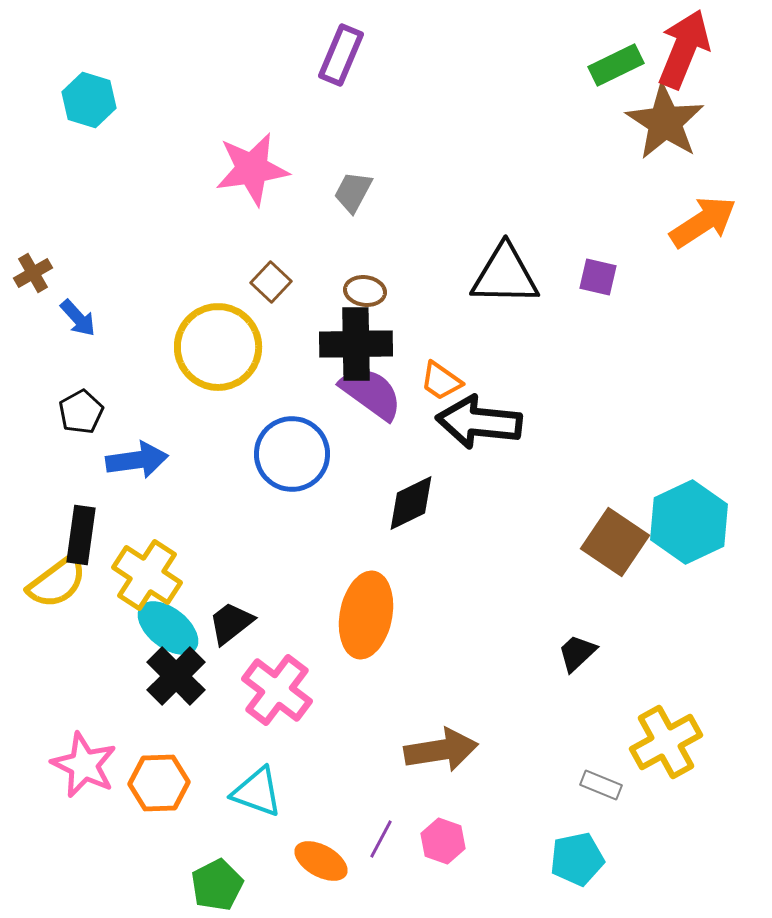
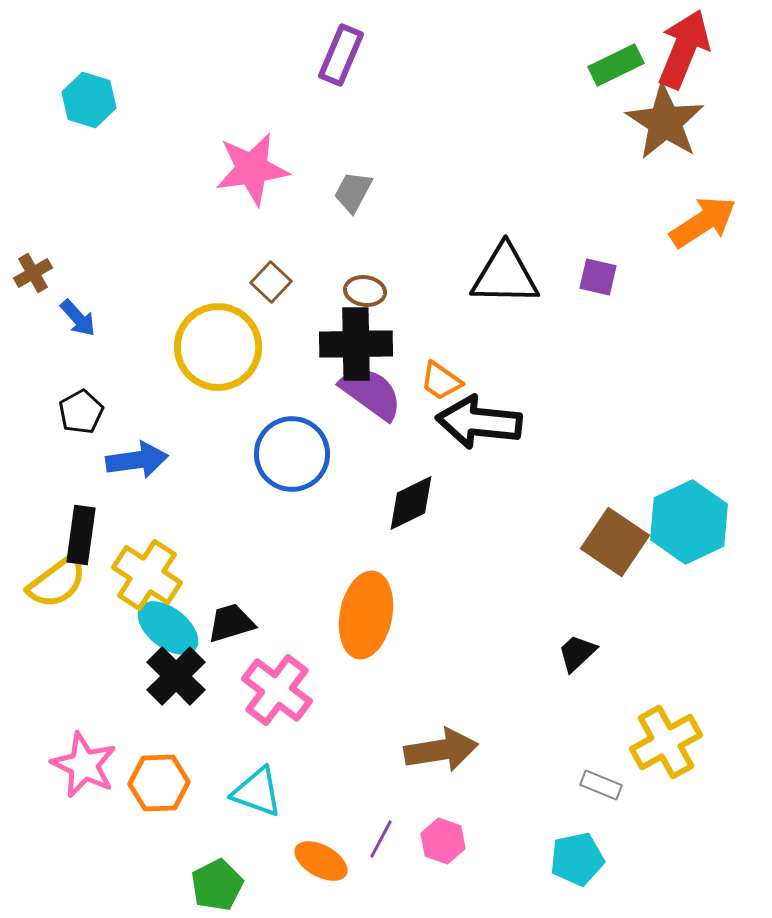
black trapezoid at (231, 623): rotated 21 degrees clockwise
